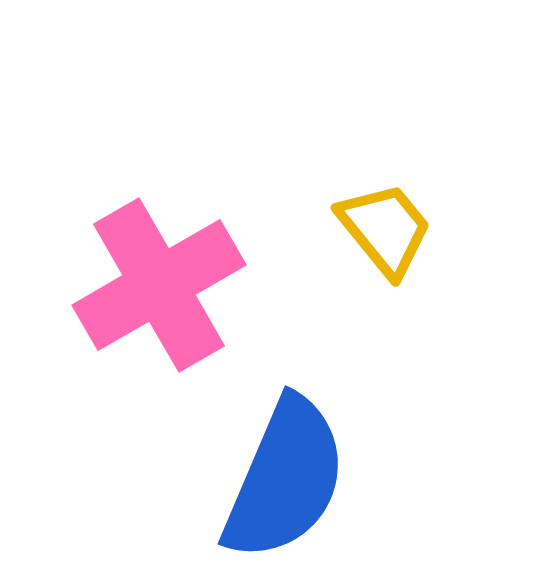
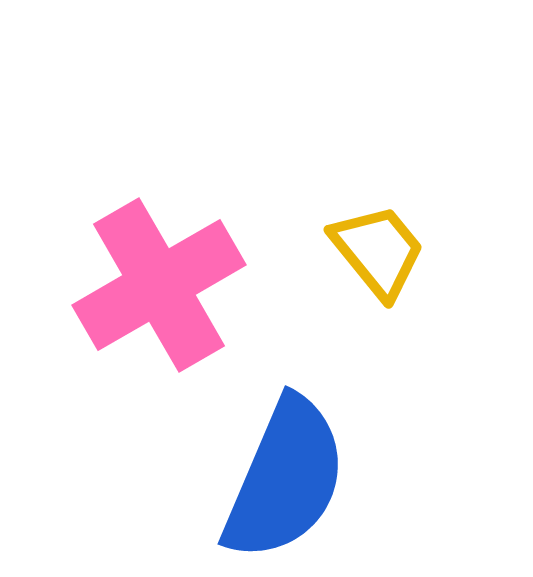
yellow trapezoid: moved 7 px left, 22 px down
